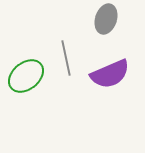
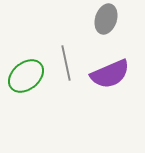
gray line: moved 5 px down
